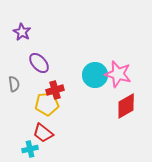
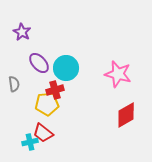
cyan circle: moved 29 px left, 7 px up
red diamond: moved 9 px down
cyan cross: moved 7 px up
